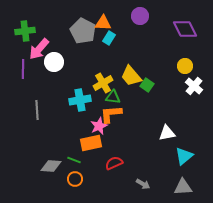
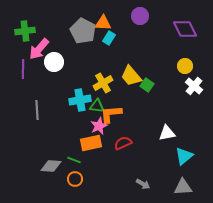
green triangle: moved 16 px left, 9 px down
red semicircle: moved 9 px right, 20 px up
